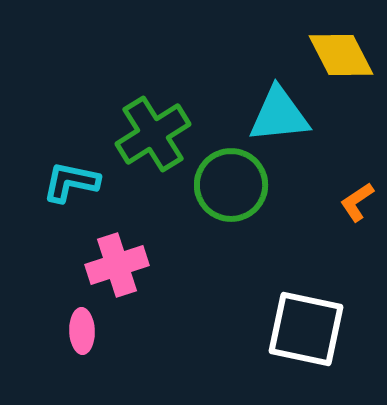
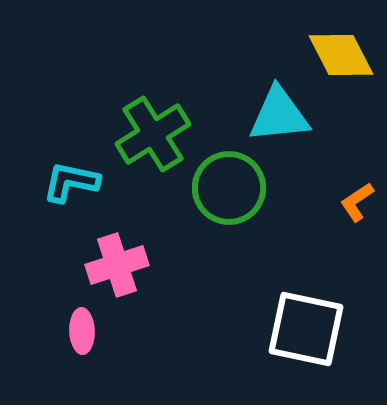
green circle: moved 2 px left, 3 px down
